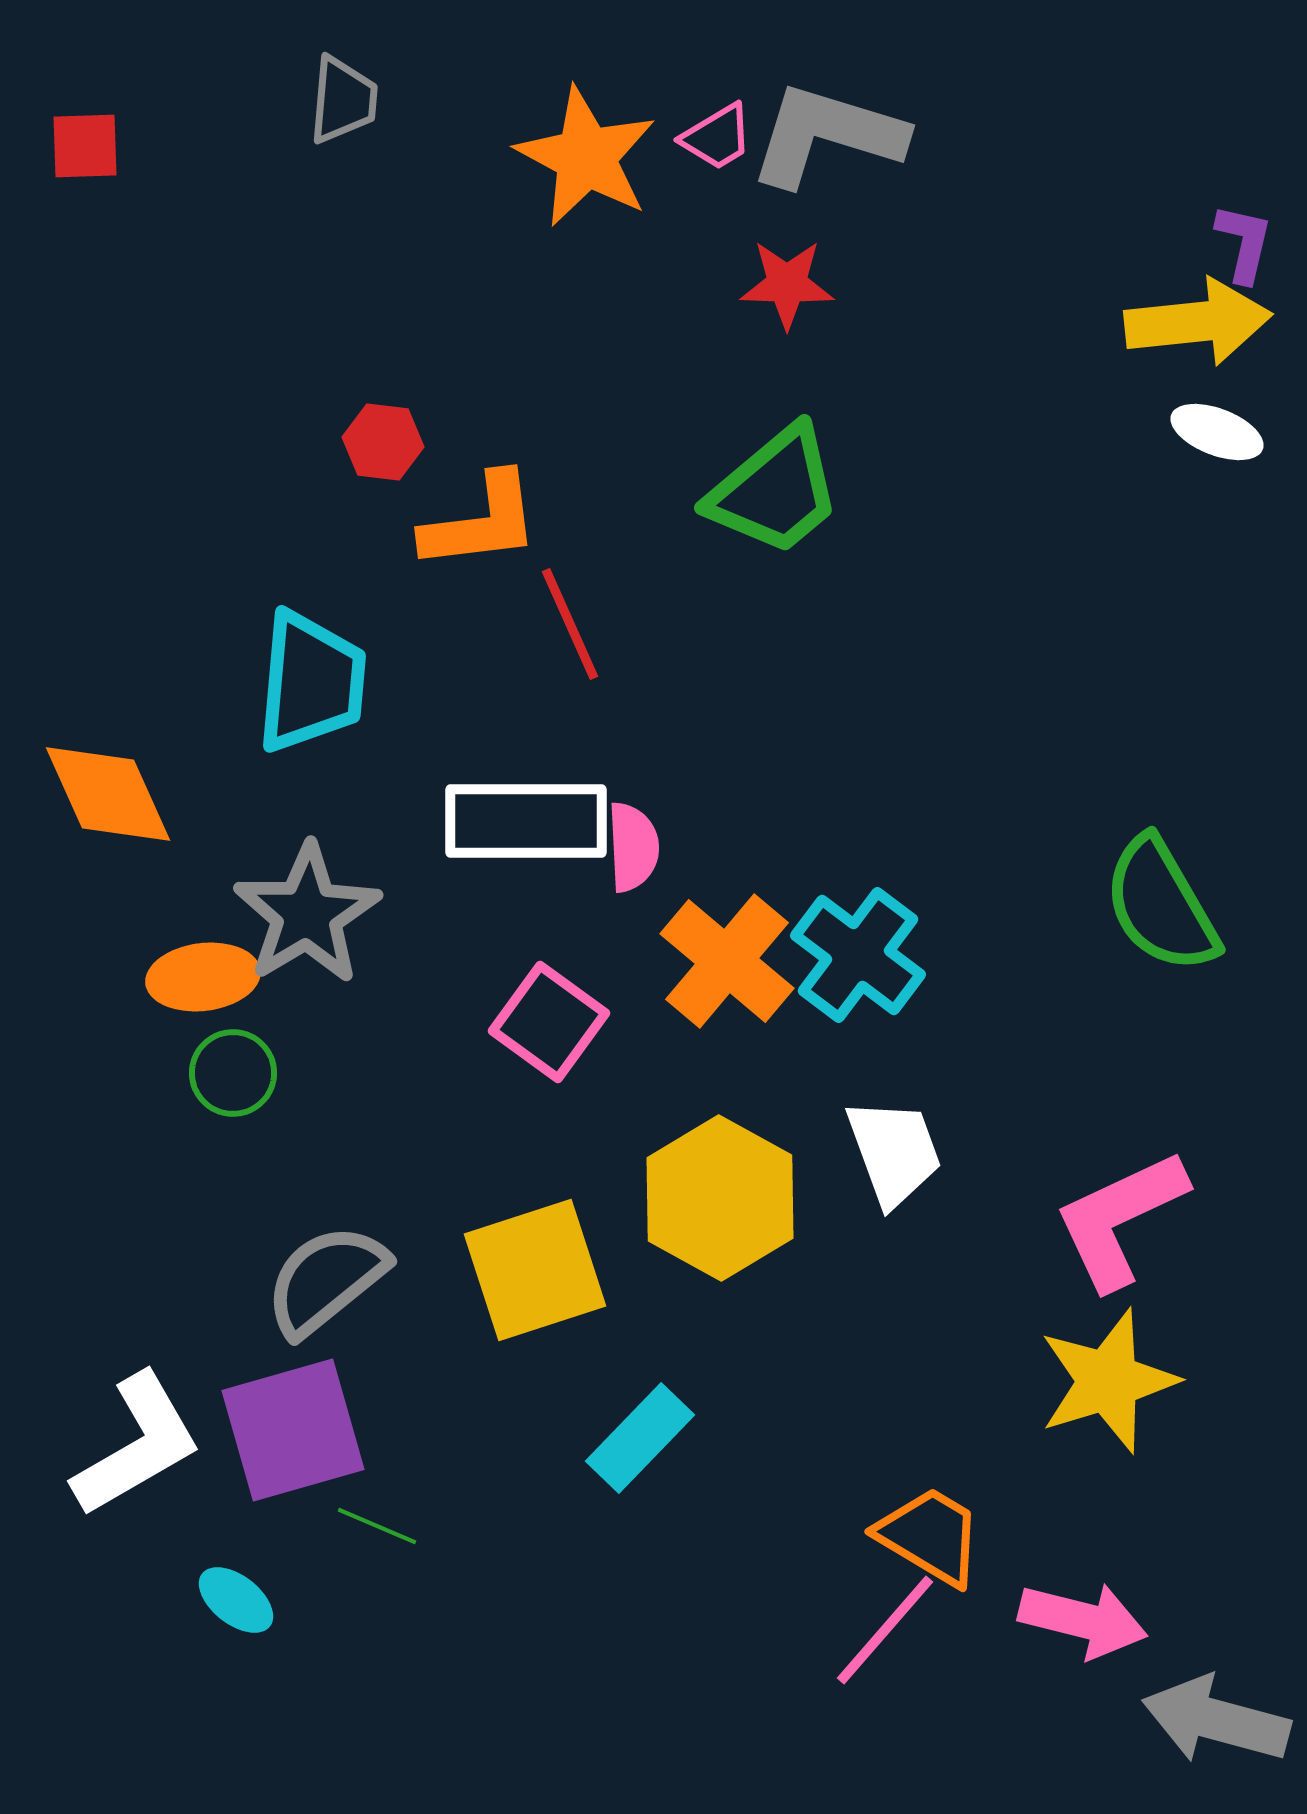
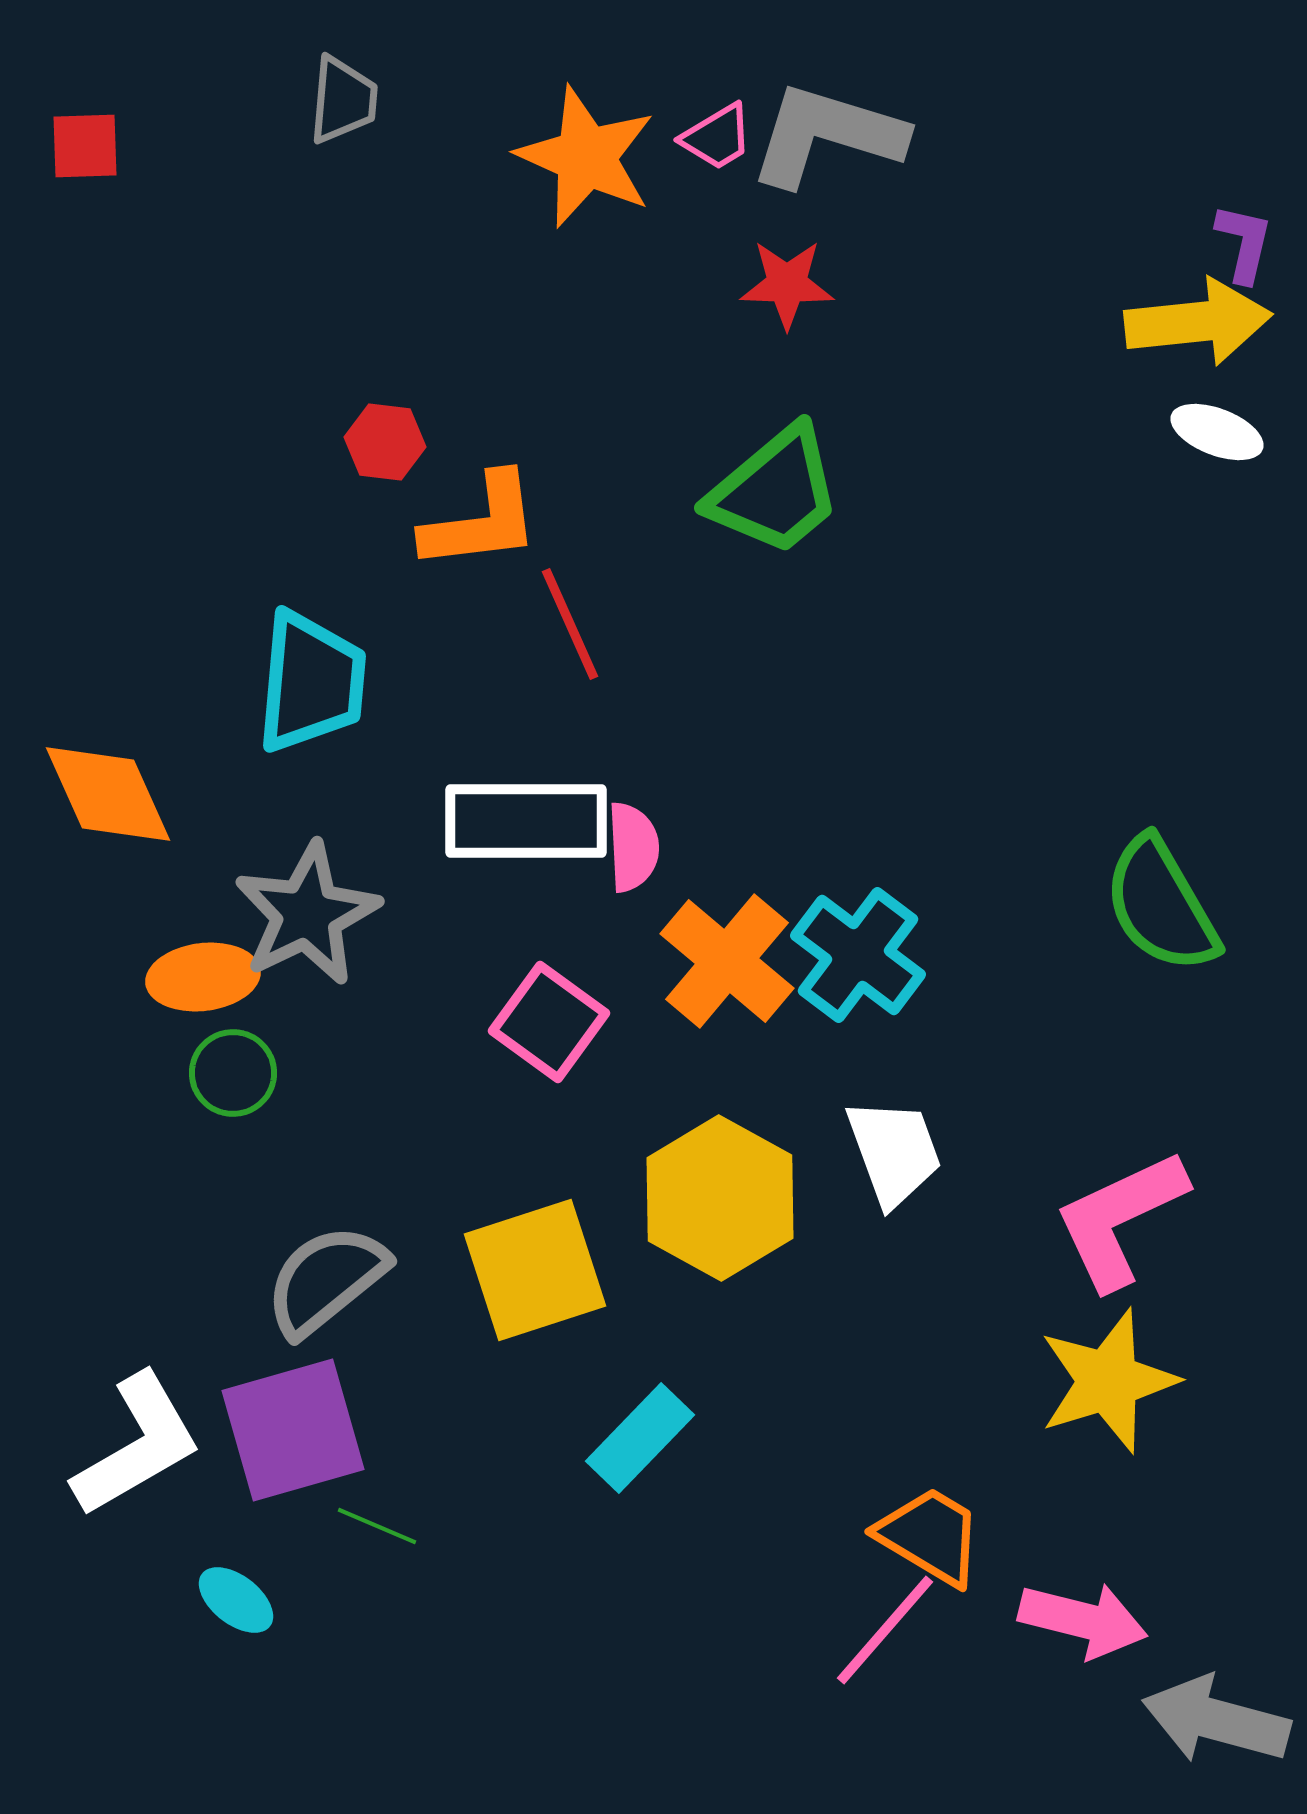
orange star: rotated 4 degrees counterclockwise
red hexagon: moved 2 px right
gray star: rotated 5 degrees clockwise
